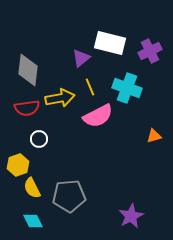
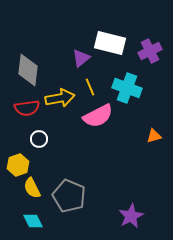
gray pentagon: rotated 28 degrees clockwise
